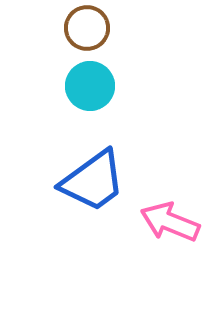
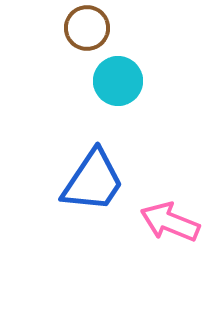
cyan circle: moved 28 px right, 5 px up
blue trapezoid: rotated 20 degrees counterclockwise
